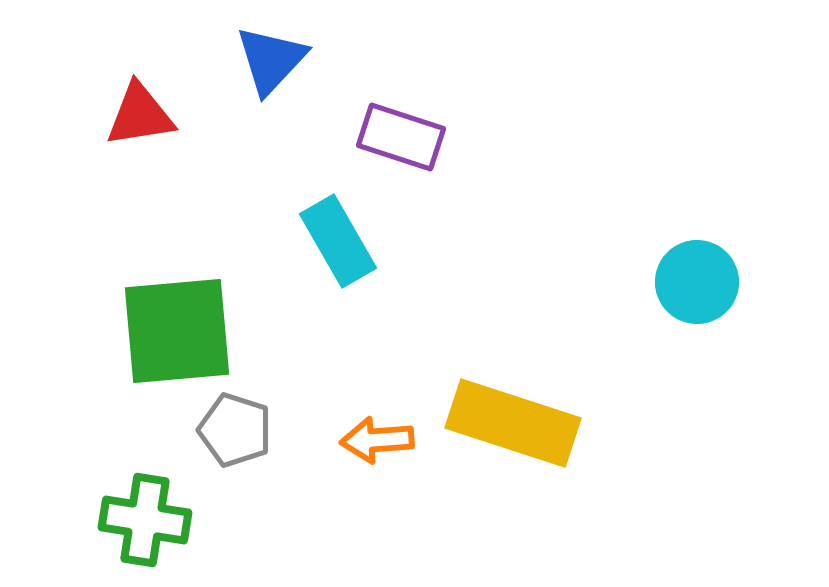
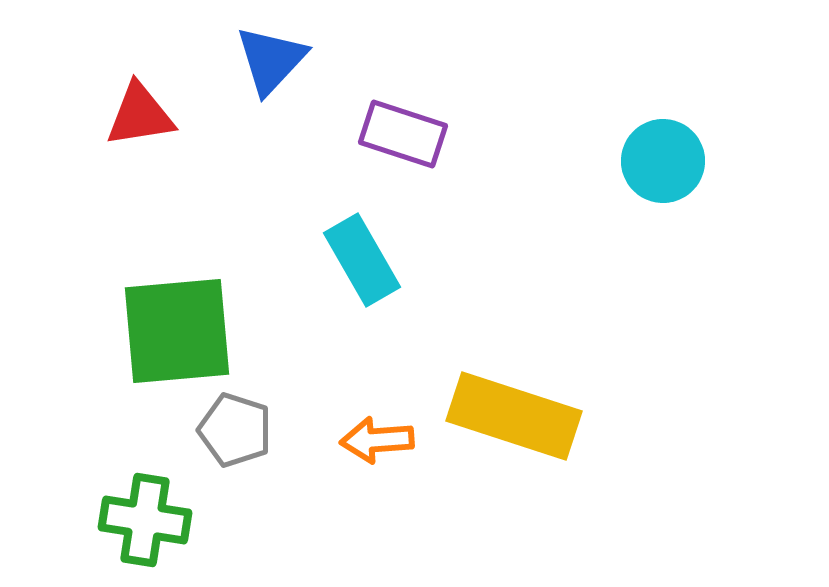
purple rectangle: moved 2 px right, 3 px up
cyan rectangle: moved 24 px right, 19 px down
cyan circle: moved 34 px left, 121 px up
yellow rectangle: moved 1 px right, 7 px up
